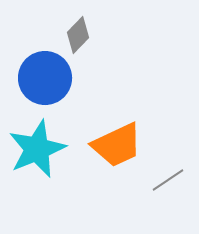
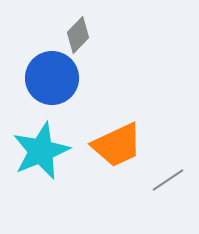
blue circle: moved 7 px right
cyan star: moved 4 px right, 2 px down
